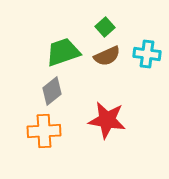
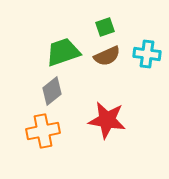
green square: rotated 24 degrees clockwise
orange cross: moved 1 px left; rotated 8 degrees counterclockwise
